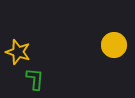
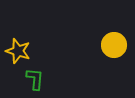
yellow star: moved 1 px up
